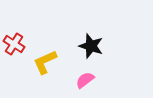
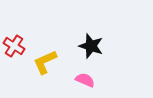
red cross: moved 2 px down
pink semicircle: rotated 60 degrees clockwise
